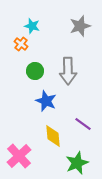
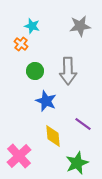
gray star: rotated 10 degrees clockwise
